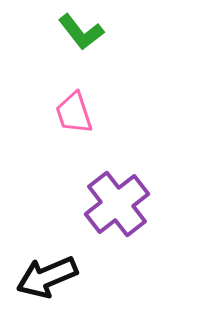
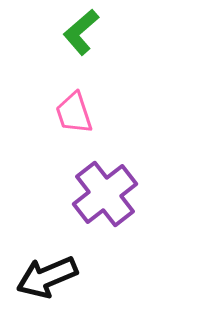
green L-shape: rotated 87 degrees clockwise
purple cross: moved 12 px left, 10 px up
